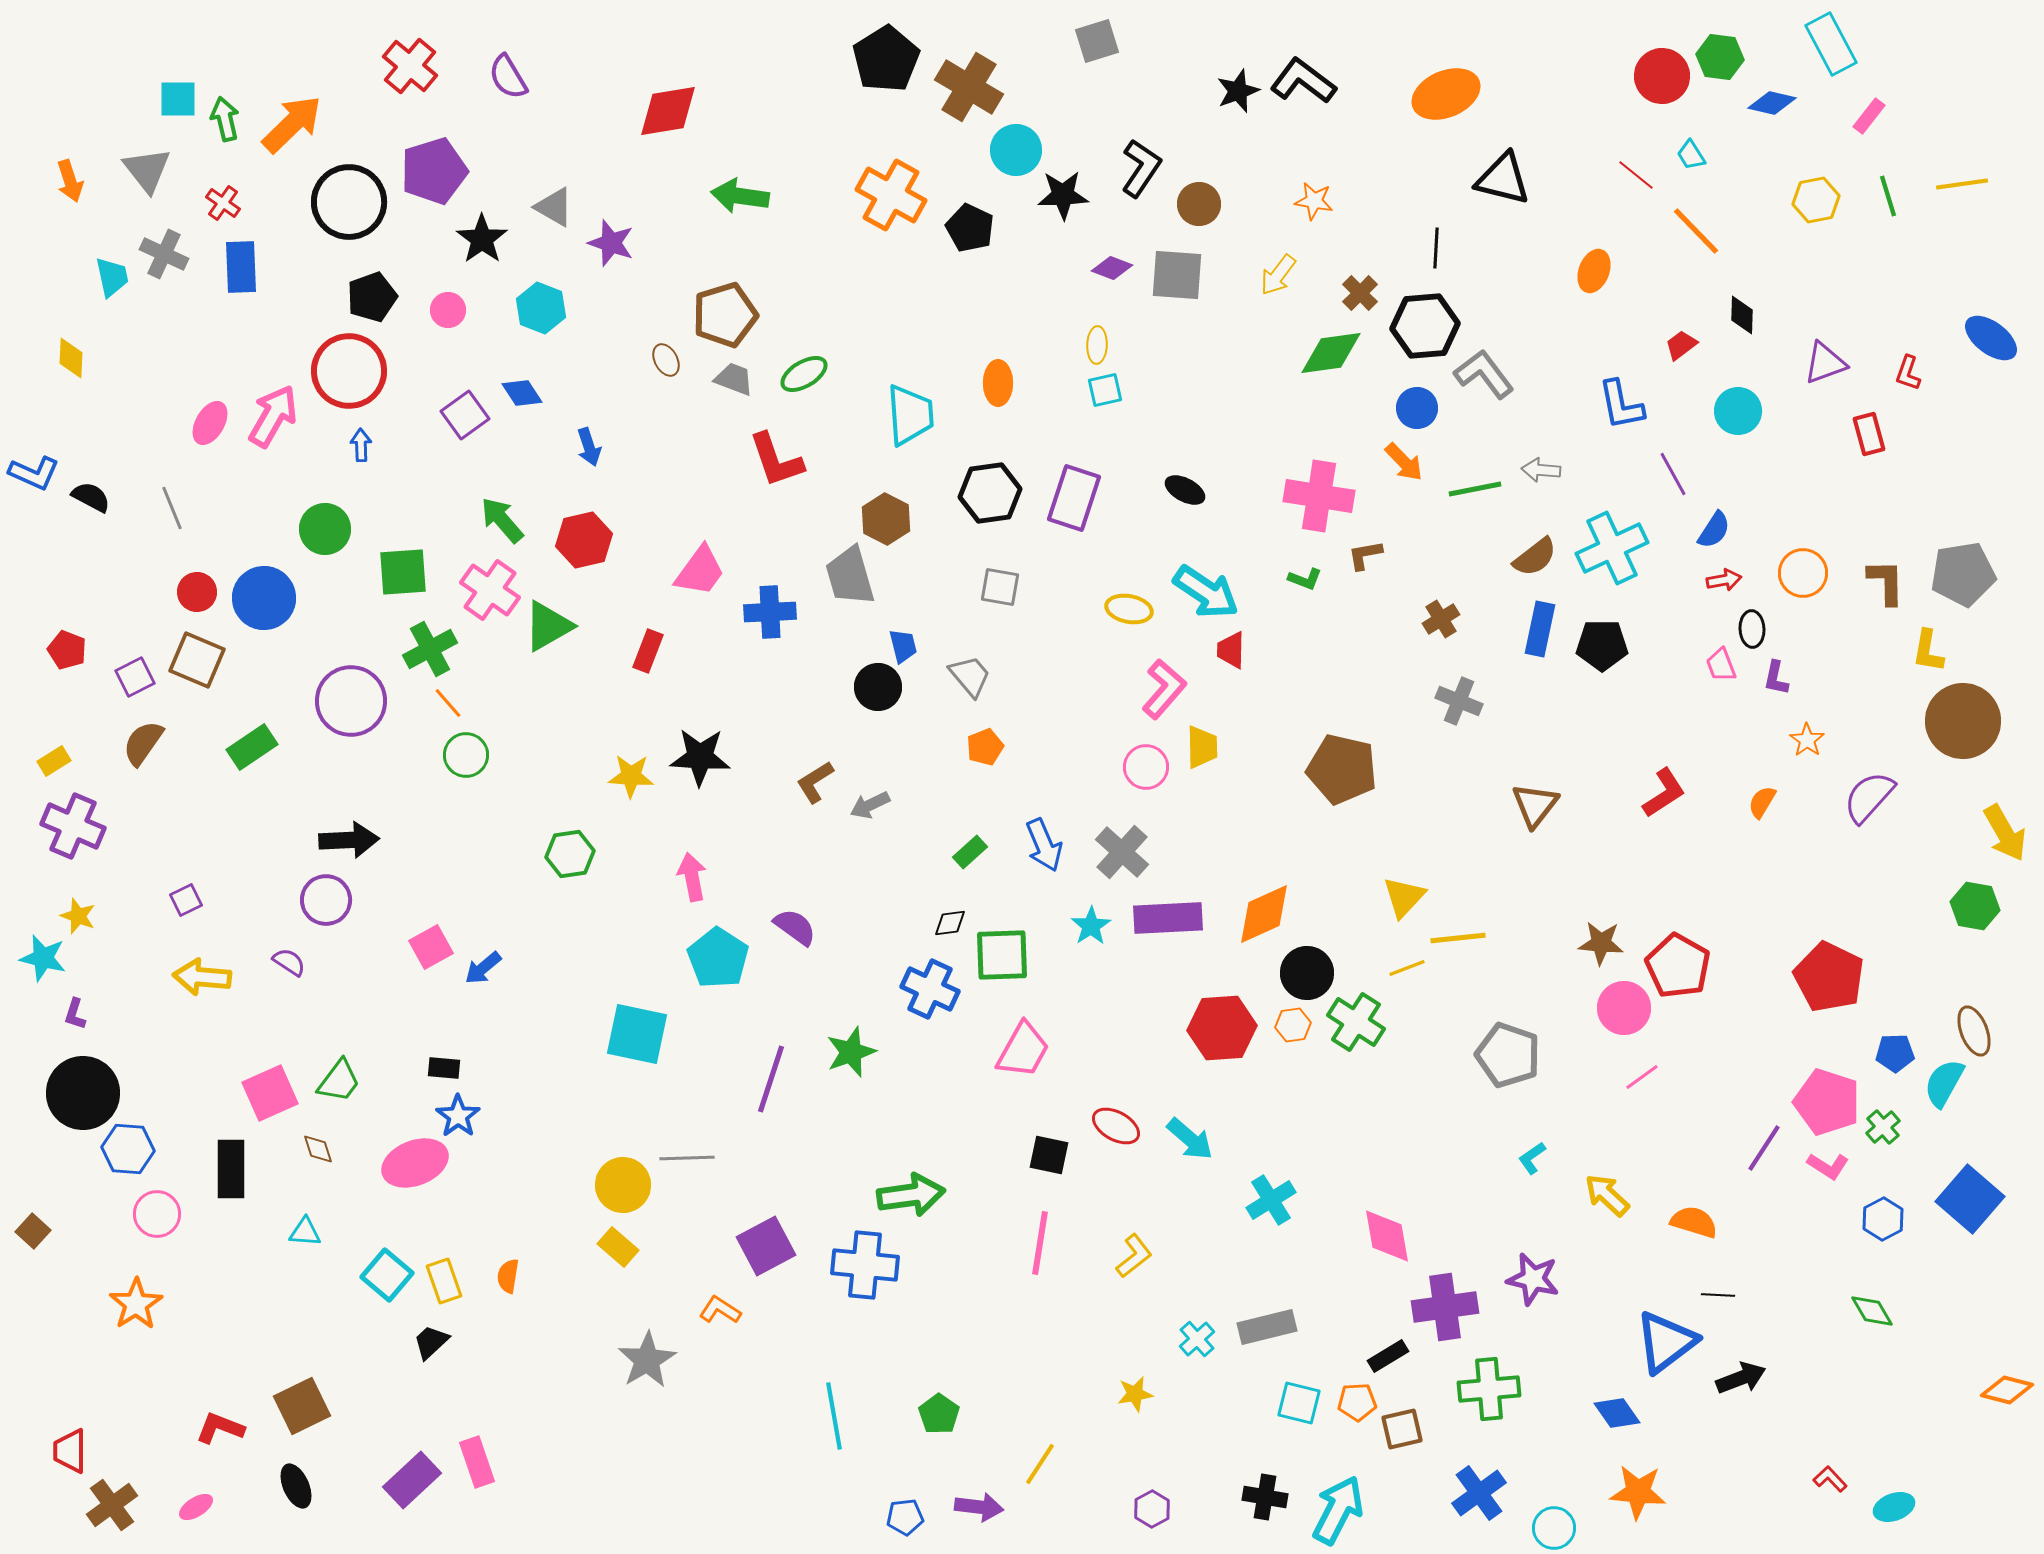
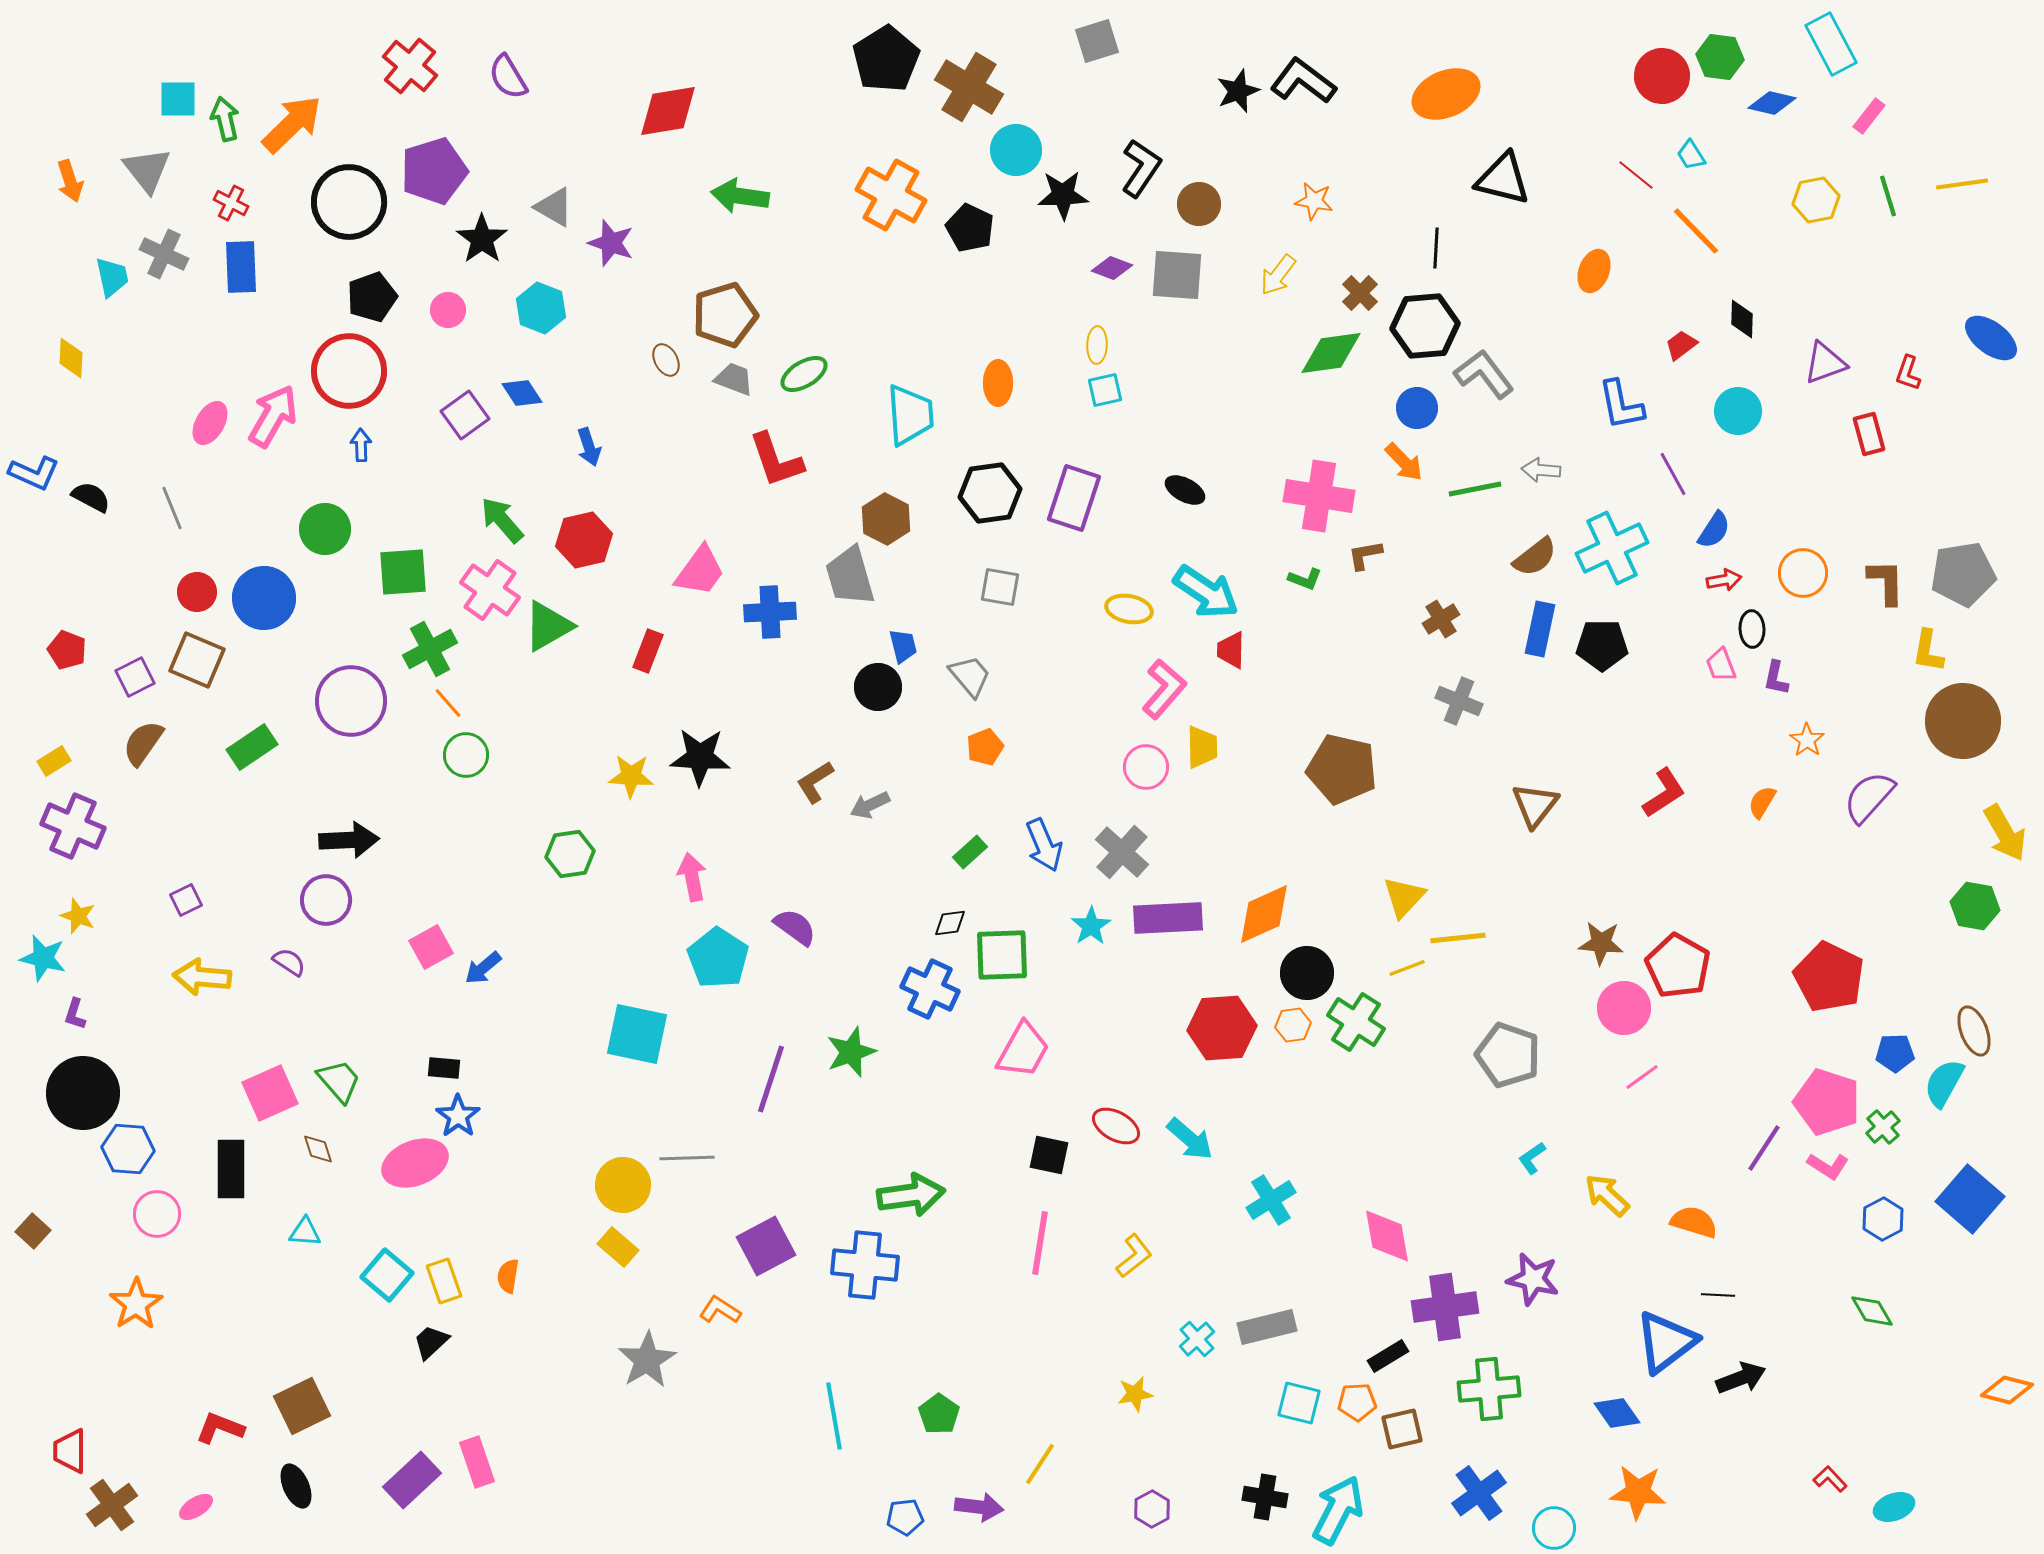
red cross at (223, 203): moved 8 px right; rotated 8 degrees counterclockwise
black diamond at (1742, 315): moved 4 px down
green trapezoid at (339, 1081): rotated 78 degrees counterclockwise
